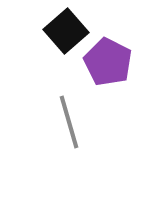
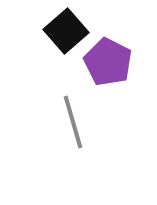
gray line: moved 4 px right
